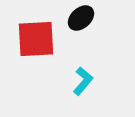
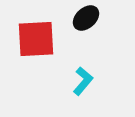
black ellipse: moved 5 px right
